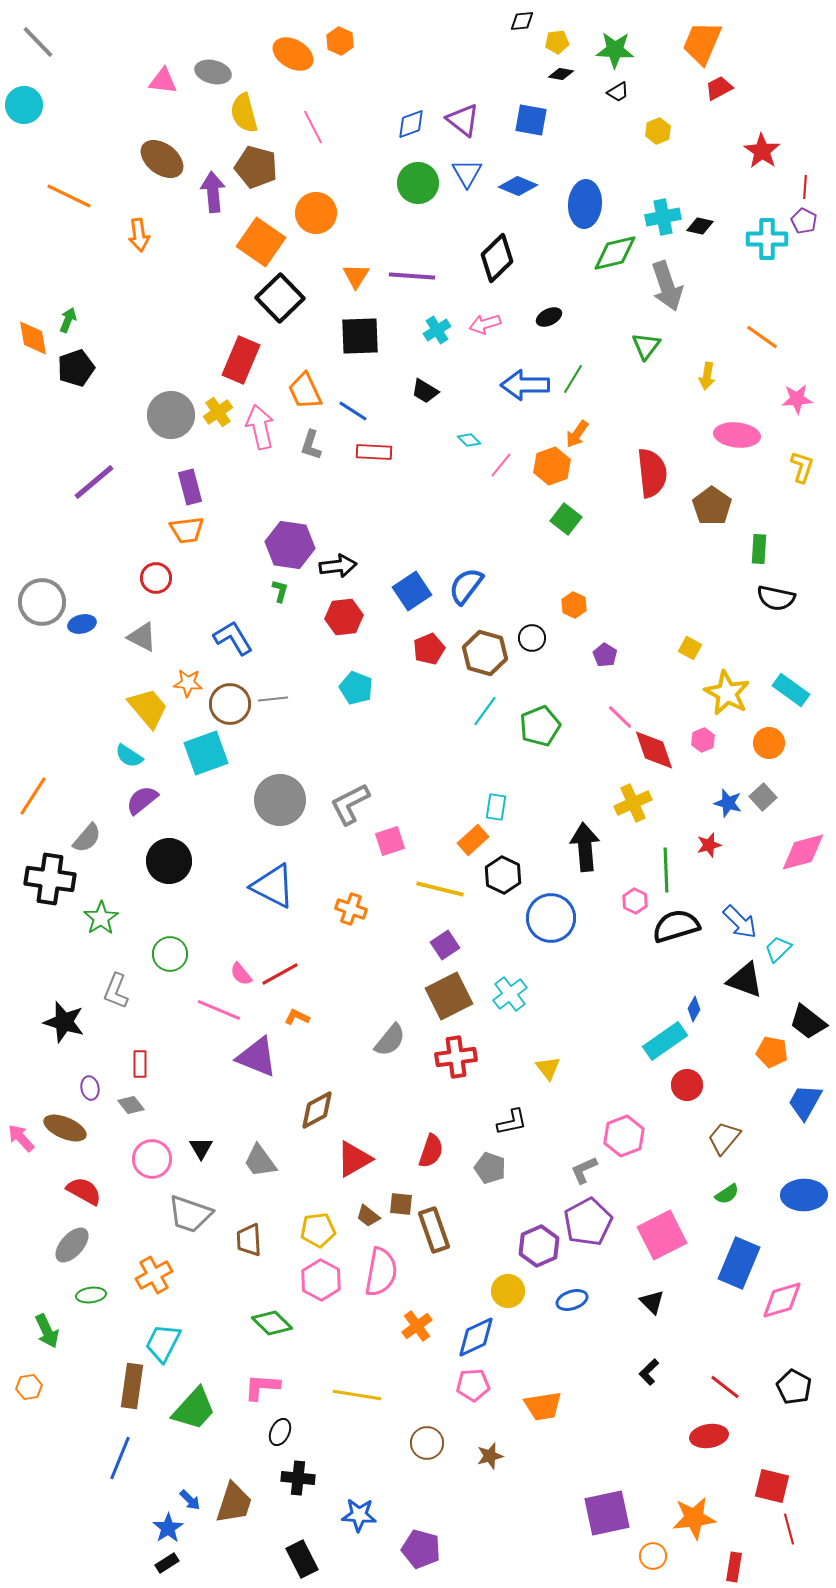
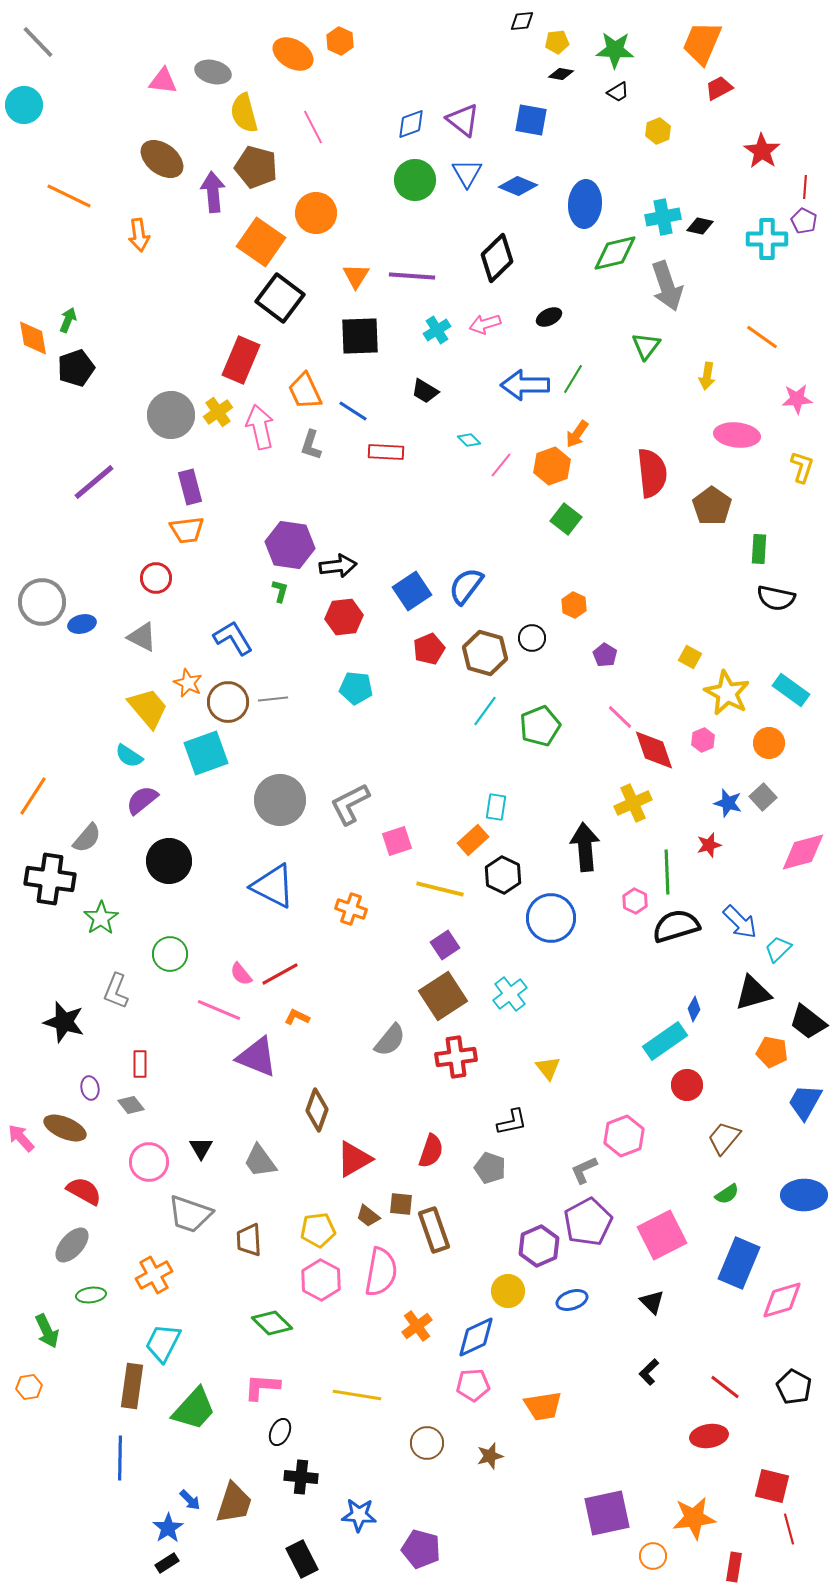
green circle at (418, 183): moved 3 px left, 3 px up
black square at (280, 298): rotated 9 degrees counterclockwise
red rectangle at (374, 452): moved 12 px right
yellow square at (690, 648): moved 9 px down
orange star at (188, 683): rotated 20 degrees clockwise
cyan pentagon at (356, 688): rotated 16 degrees counterclockwise
brown circle at (230, 704): moved 2 px left, 2 px up
pink square at (390, 841): moved 7 px right
green line at (666, 870): moved 1 px right, 2 px down
black triangle at (745, 980): moved 8 px right, 13 px down; rotated 36 degrees counterclockwise
brown square at (449, 996): moved 6 px left; rotated 6 degrees counterclockwise
brown diamond at (317, 1110): rotated 42 degrees counterclockwise
pink circle at (152, 1159): moved 3 px left, 3 px down
blue line at (120, 1458): rotated 21 degrees counterclockwise
black cross at (298, 1478): moved 3 px right, 1 px up
